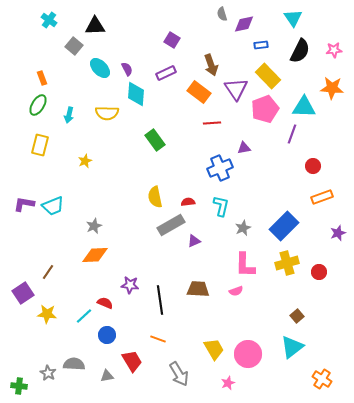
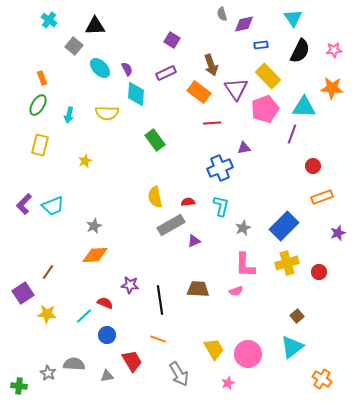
purple L-shape at (24, 204): rotated 55 degrees counterclockwise
